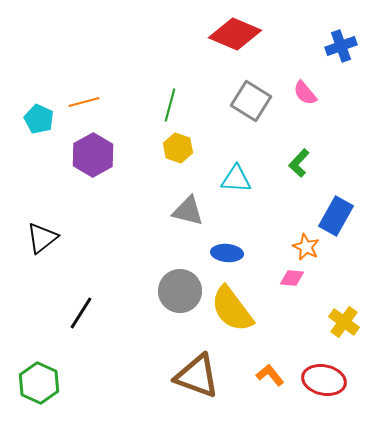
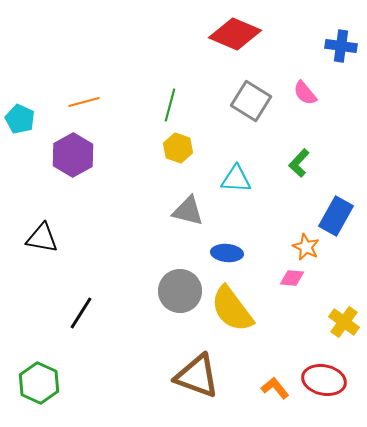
blue cross: rotated 28 degrees clockwise
cyan pentagon: moved 19 px left
purple hexagon: moved 20 px left
black triangle: rotated 48 degrees clockwise
orange L-shape: moved 5 px right, 13 px down
